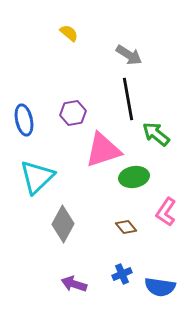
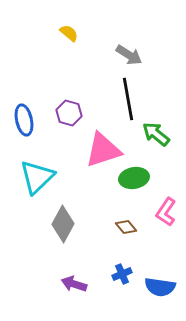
purple hexagon: moved 4 px left; rotated 25 degrees clockwise
green ellipse: moved 1 px down
